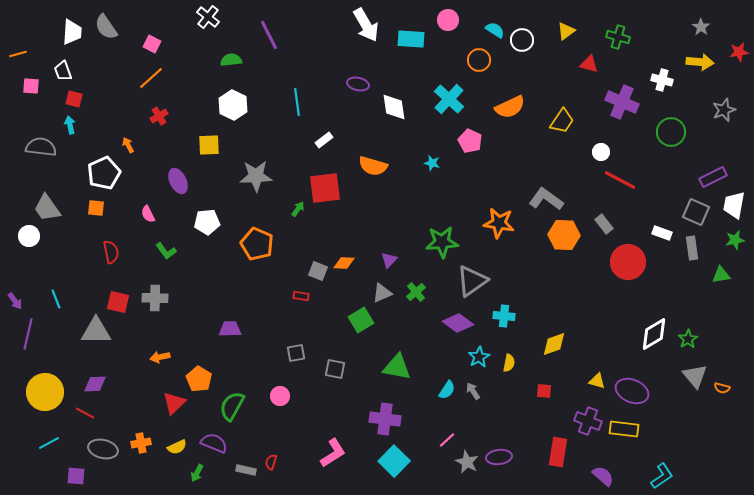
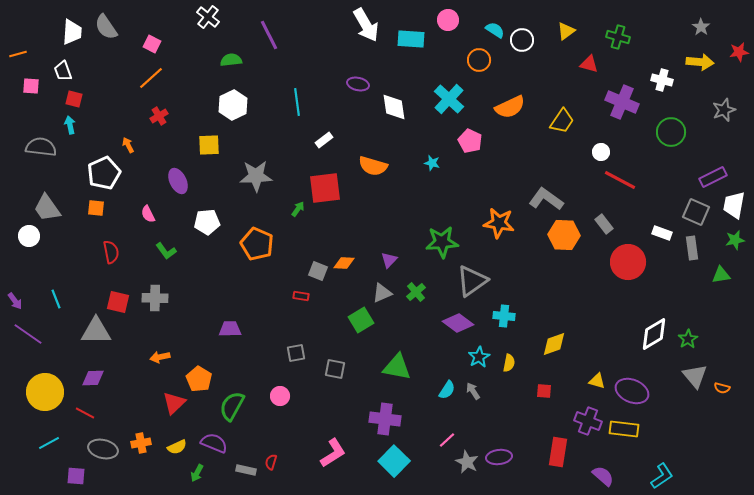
white hexagon at (233, 105): rotated 8 degrees clockwise
purple line at (28, 334): rotated 68 degrees counterclockwise
purple diamond at (95, 384): moved 2 px left, 6 px up
